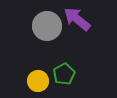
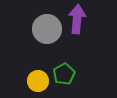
purple arrow: rotated 56 degrees clockwise
gray circle: moved 3 px down
